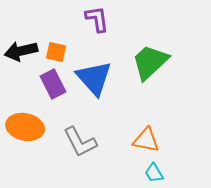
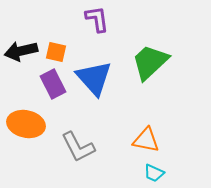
orange ellipse: moved 1 px right, 3 px up
gray L-shape: moved 2 px left, 5 px down
cyan trapezoid: rotated 35 degrees counterclockwise
